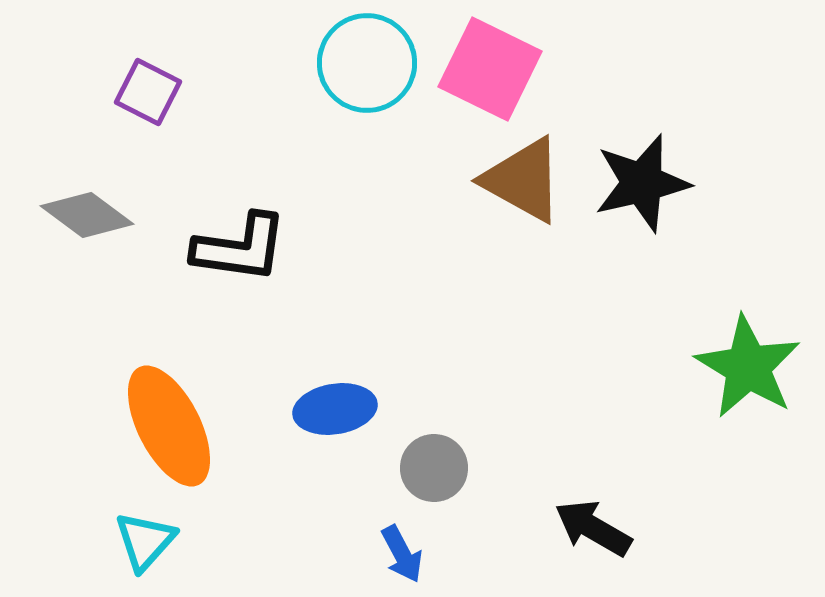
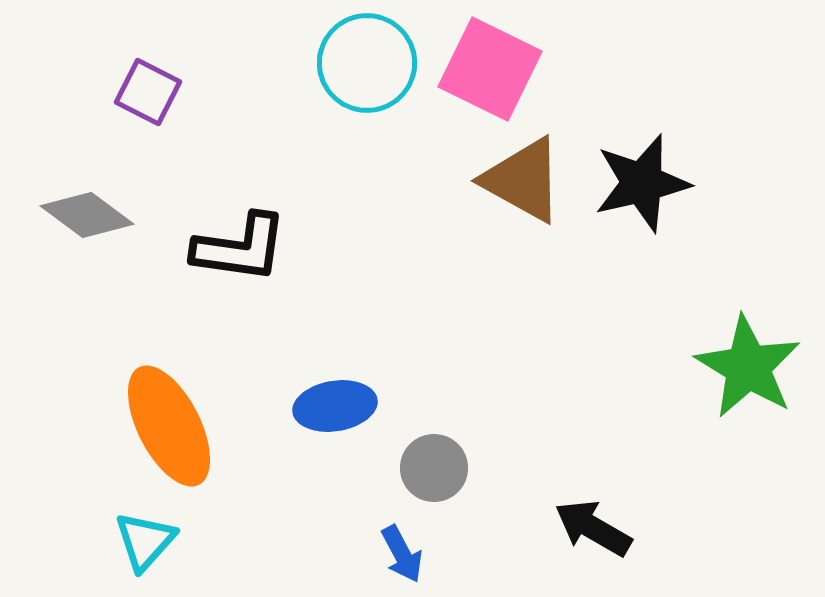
blue ellipse: moved 3 px up
